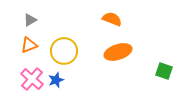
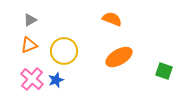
orange ellipse: moved 1 px right, 5 px down; rotated 12 degrees counterclockwise
